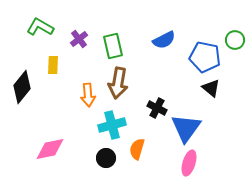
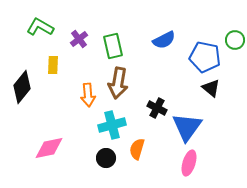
blue triangle: moved 1 px right, 1 px up
pink diamond: moved 1 px left, 1 px up
